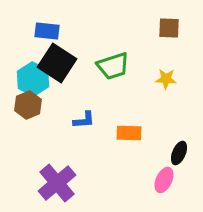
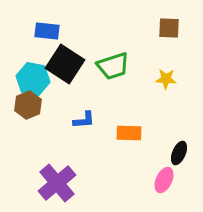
black square: moved 8 px right, 1 px down
cyan hexagon: rotated 16 degrees counterclockwise
